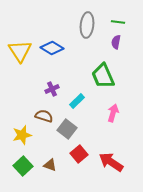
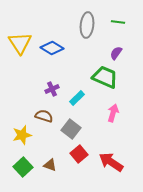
purple semicircle: moved 11 px down; rotated 24 degrees clockwise
yellow triangle: moved 8 px up
green trapezoid: moved 2 px right, 1 px down; rotated 136 degrees clockwise
cyan rectangle: moved 3 px up
gray square: moved 4 px right
green square: moved 1 px down
